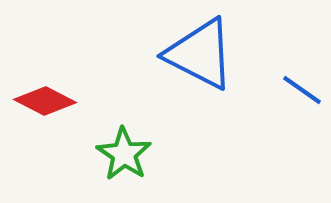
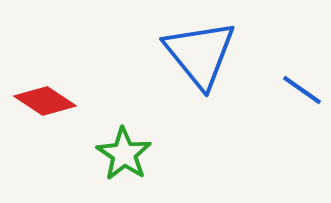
blue triangle: rotated 24 degrees clockwise
red diamond: rotated 6 degrees clockwise
